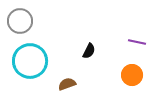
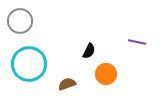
cyan circle: moved 1 px left, 3 px down
orange circle: moved 26 px left, 1 px up
